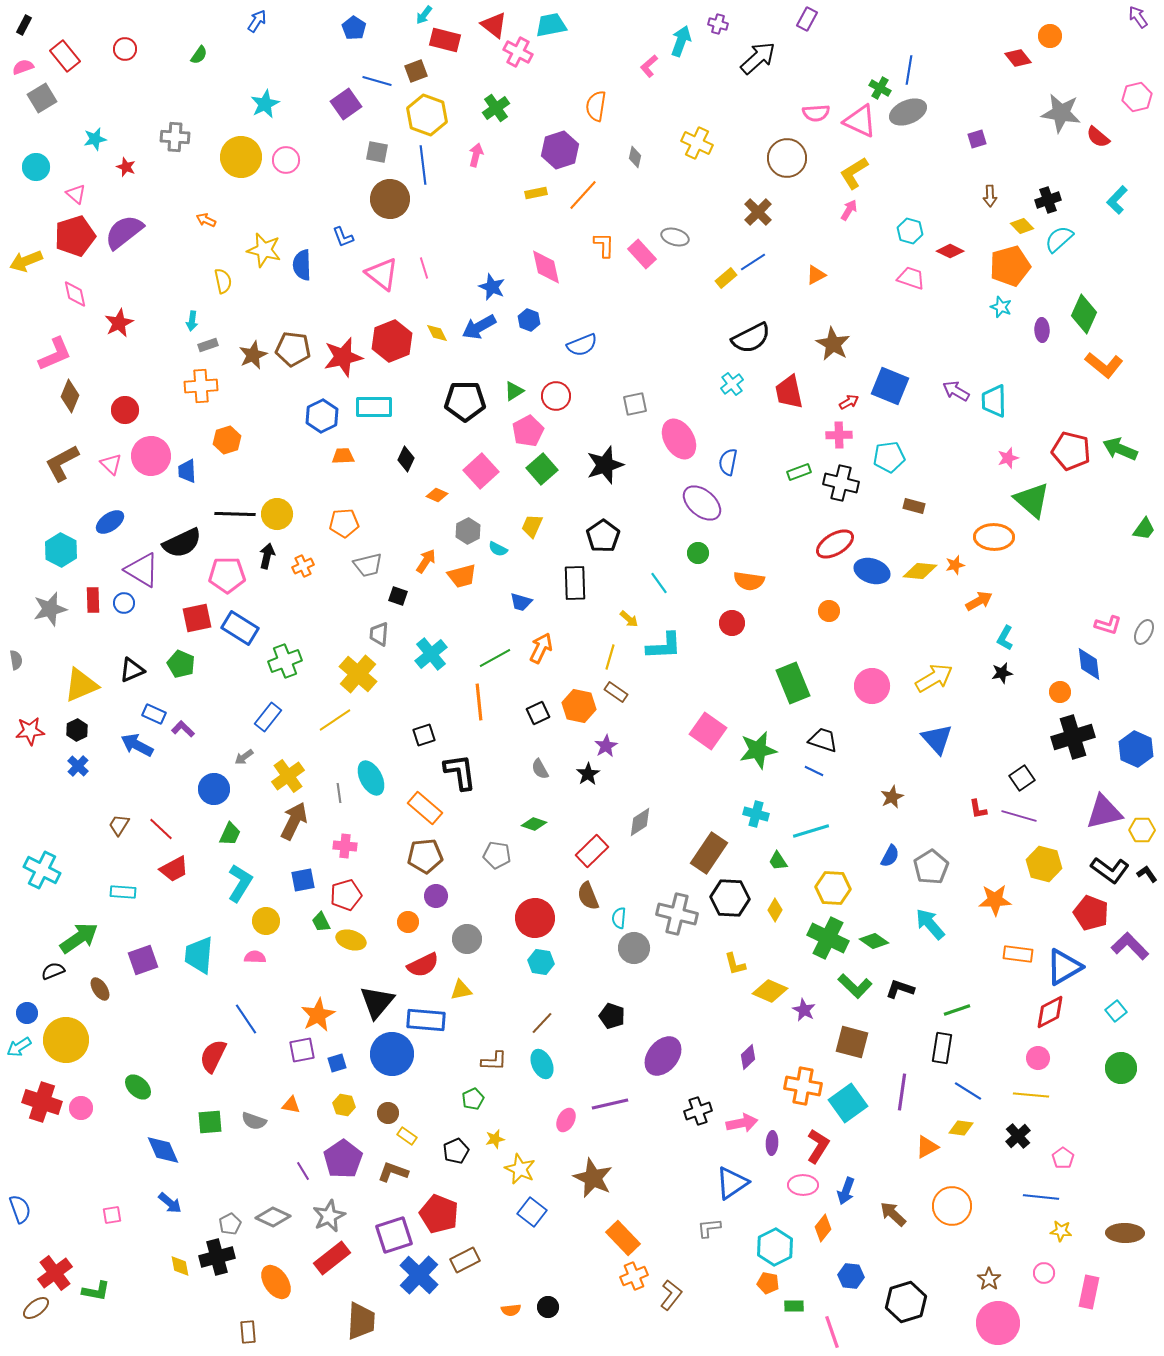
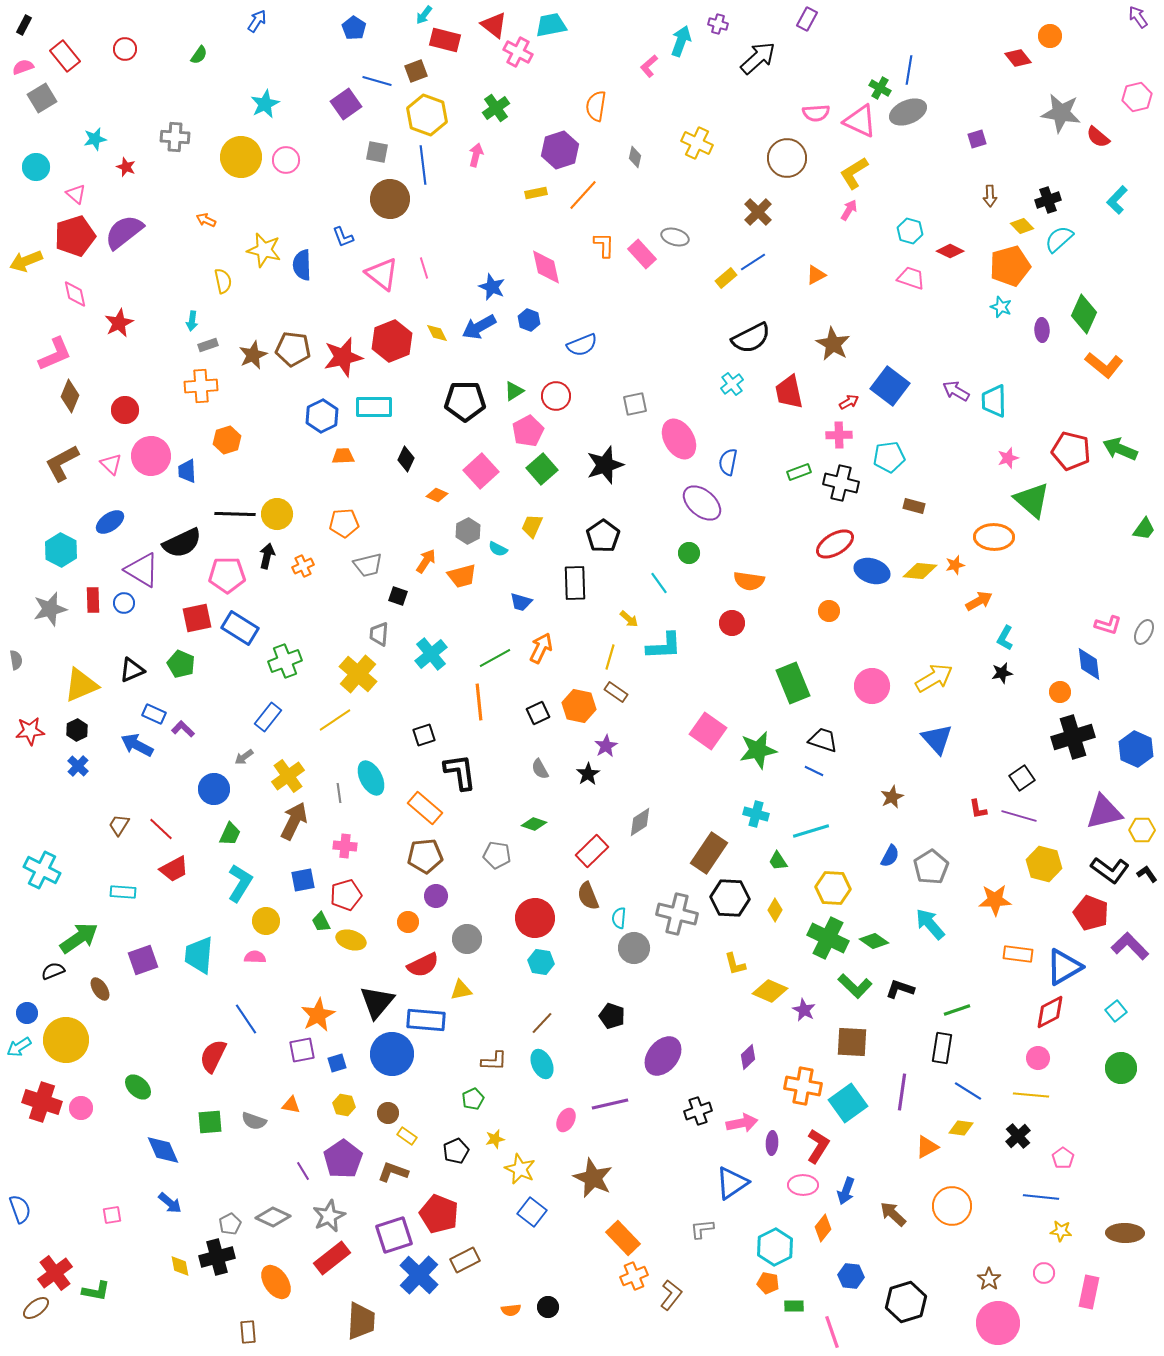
blue square at (890, 386): rotated 15 degrees clockwise
green circle at (698, 553): moved 9 px left
brown square at (852, 1042): rotated 12 degrees counterclockwise
gray L-shape at (709, 1228): moved 7 px left, 1 px down
